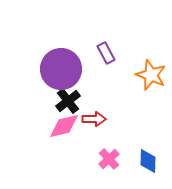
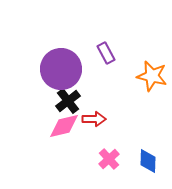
orange star: moved 1 px right, 1 px down; rotated 8 degrees counterclockwise
